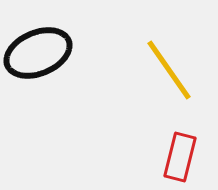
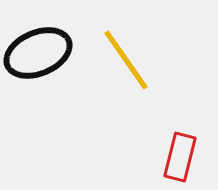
yellow line: moved 43 px left, 10 px up
